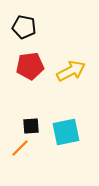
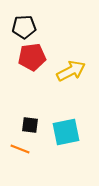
black pentagon: rotated 15 degrees counterclockwise
red pentagon: moved 2 px right, 9 px up
black square: moved 1 px left, 1 px up; rotated 12 degrees clockwise
orange line: moved 1 px down; rotated 66 degrees clockwise
